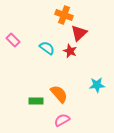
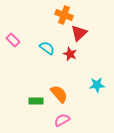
red star: moved 3 px down
